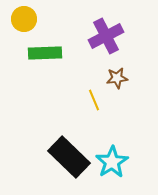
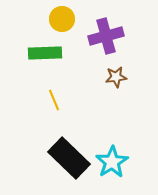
yellow circle: moved 38 px right
purple cross: rotated 12 degrees clockwise
brown star: moved 1 px left, 1 px up
yellow line: moved 40 px left
black rectangle: moved 1 px down
